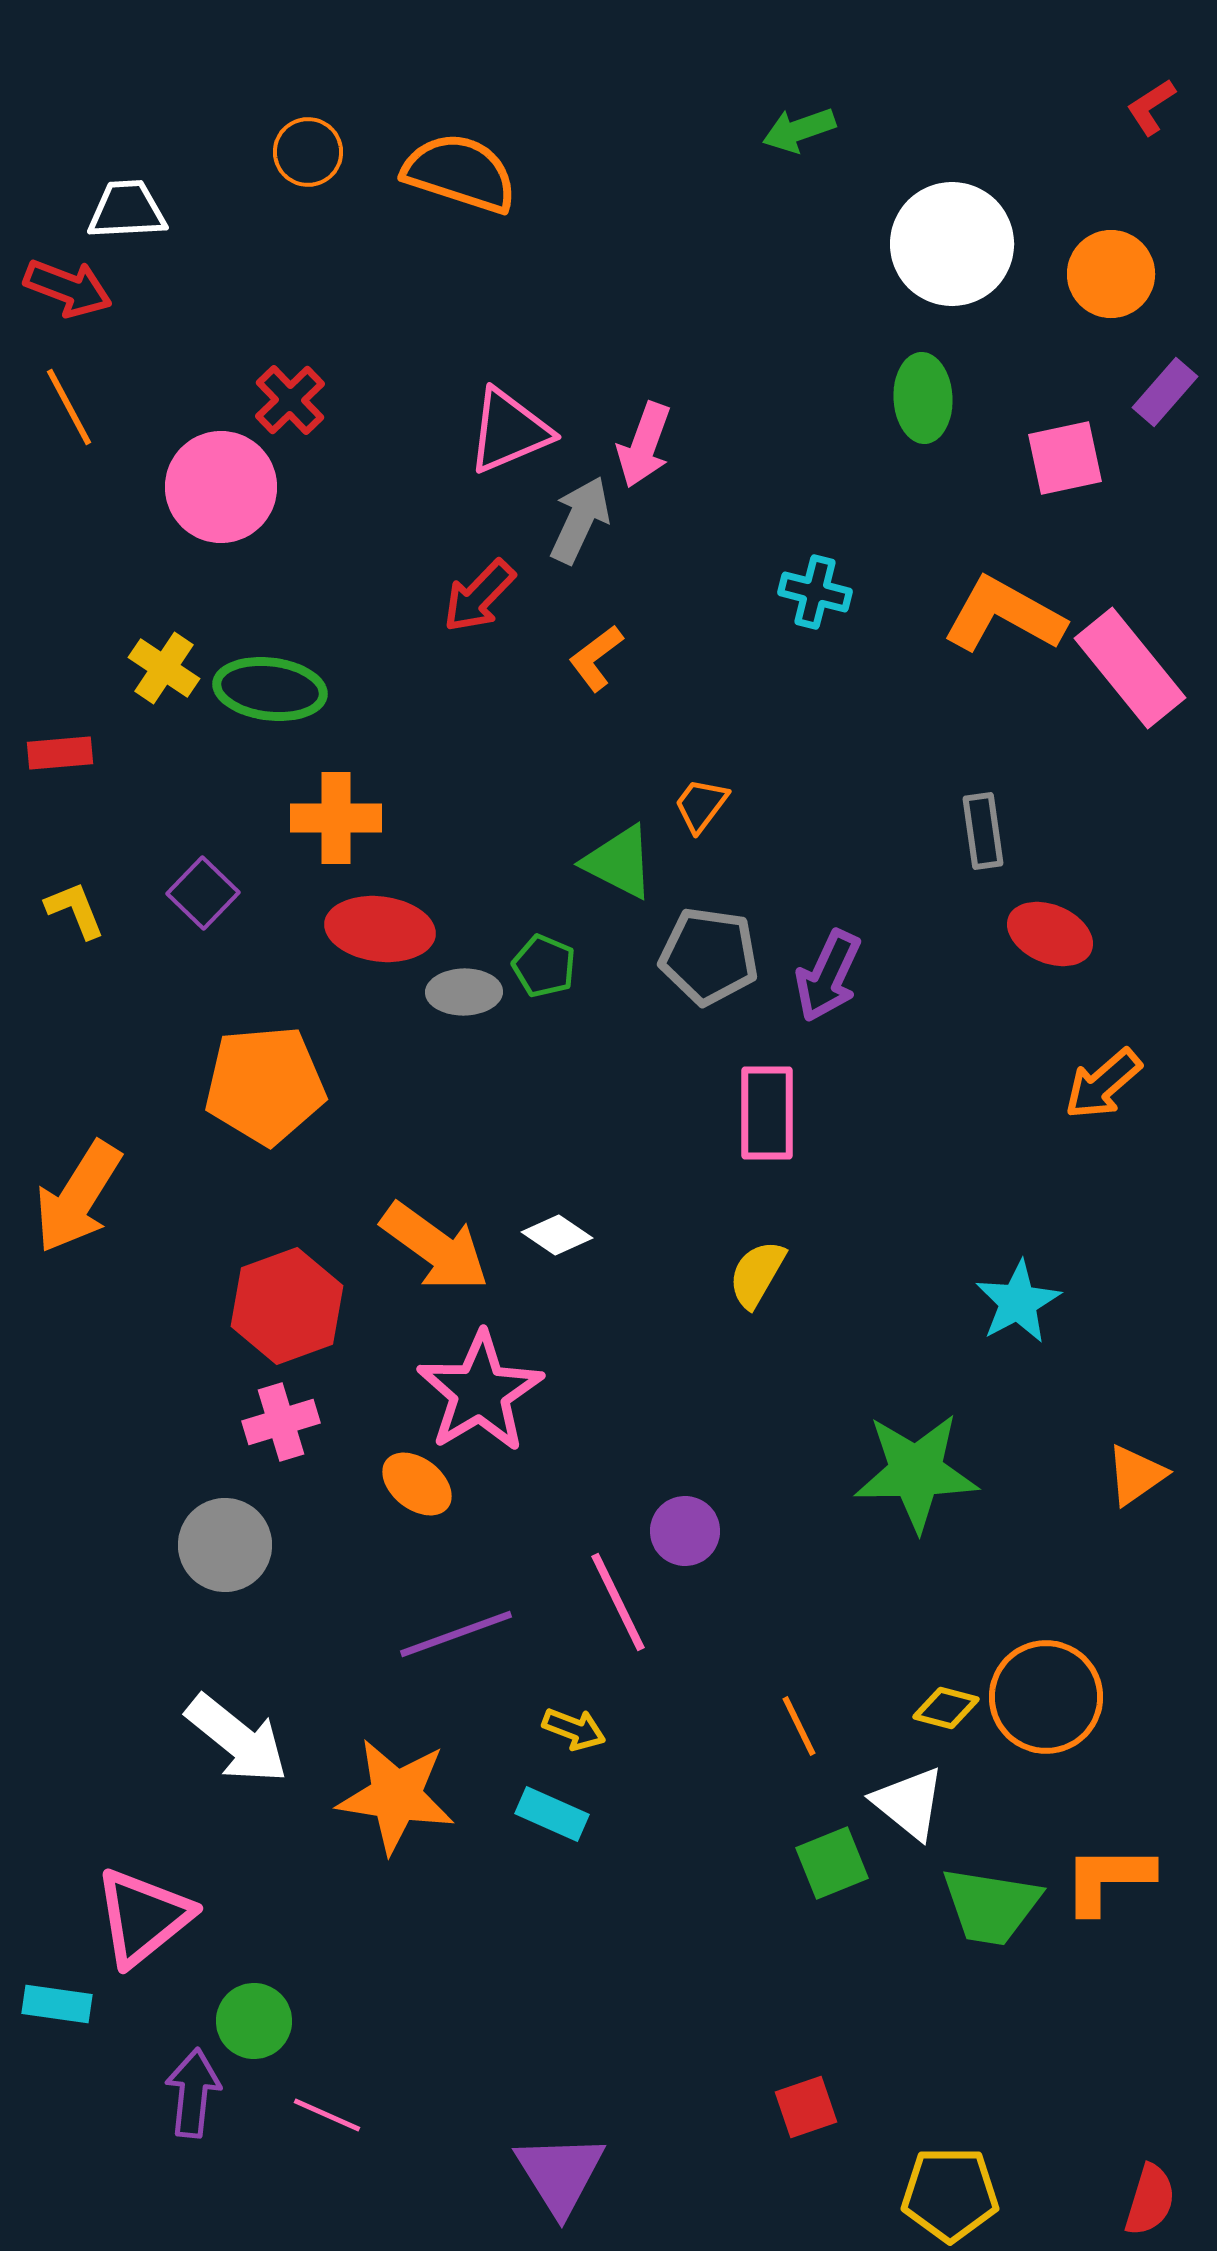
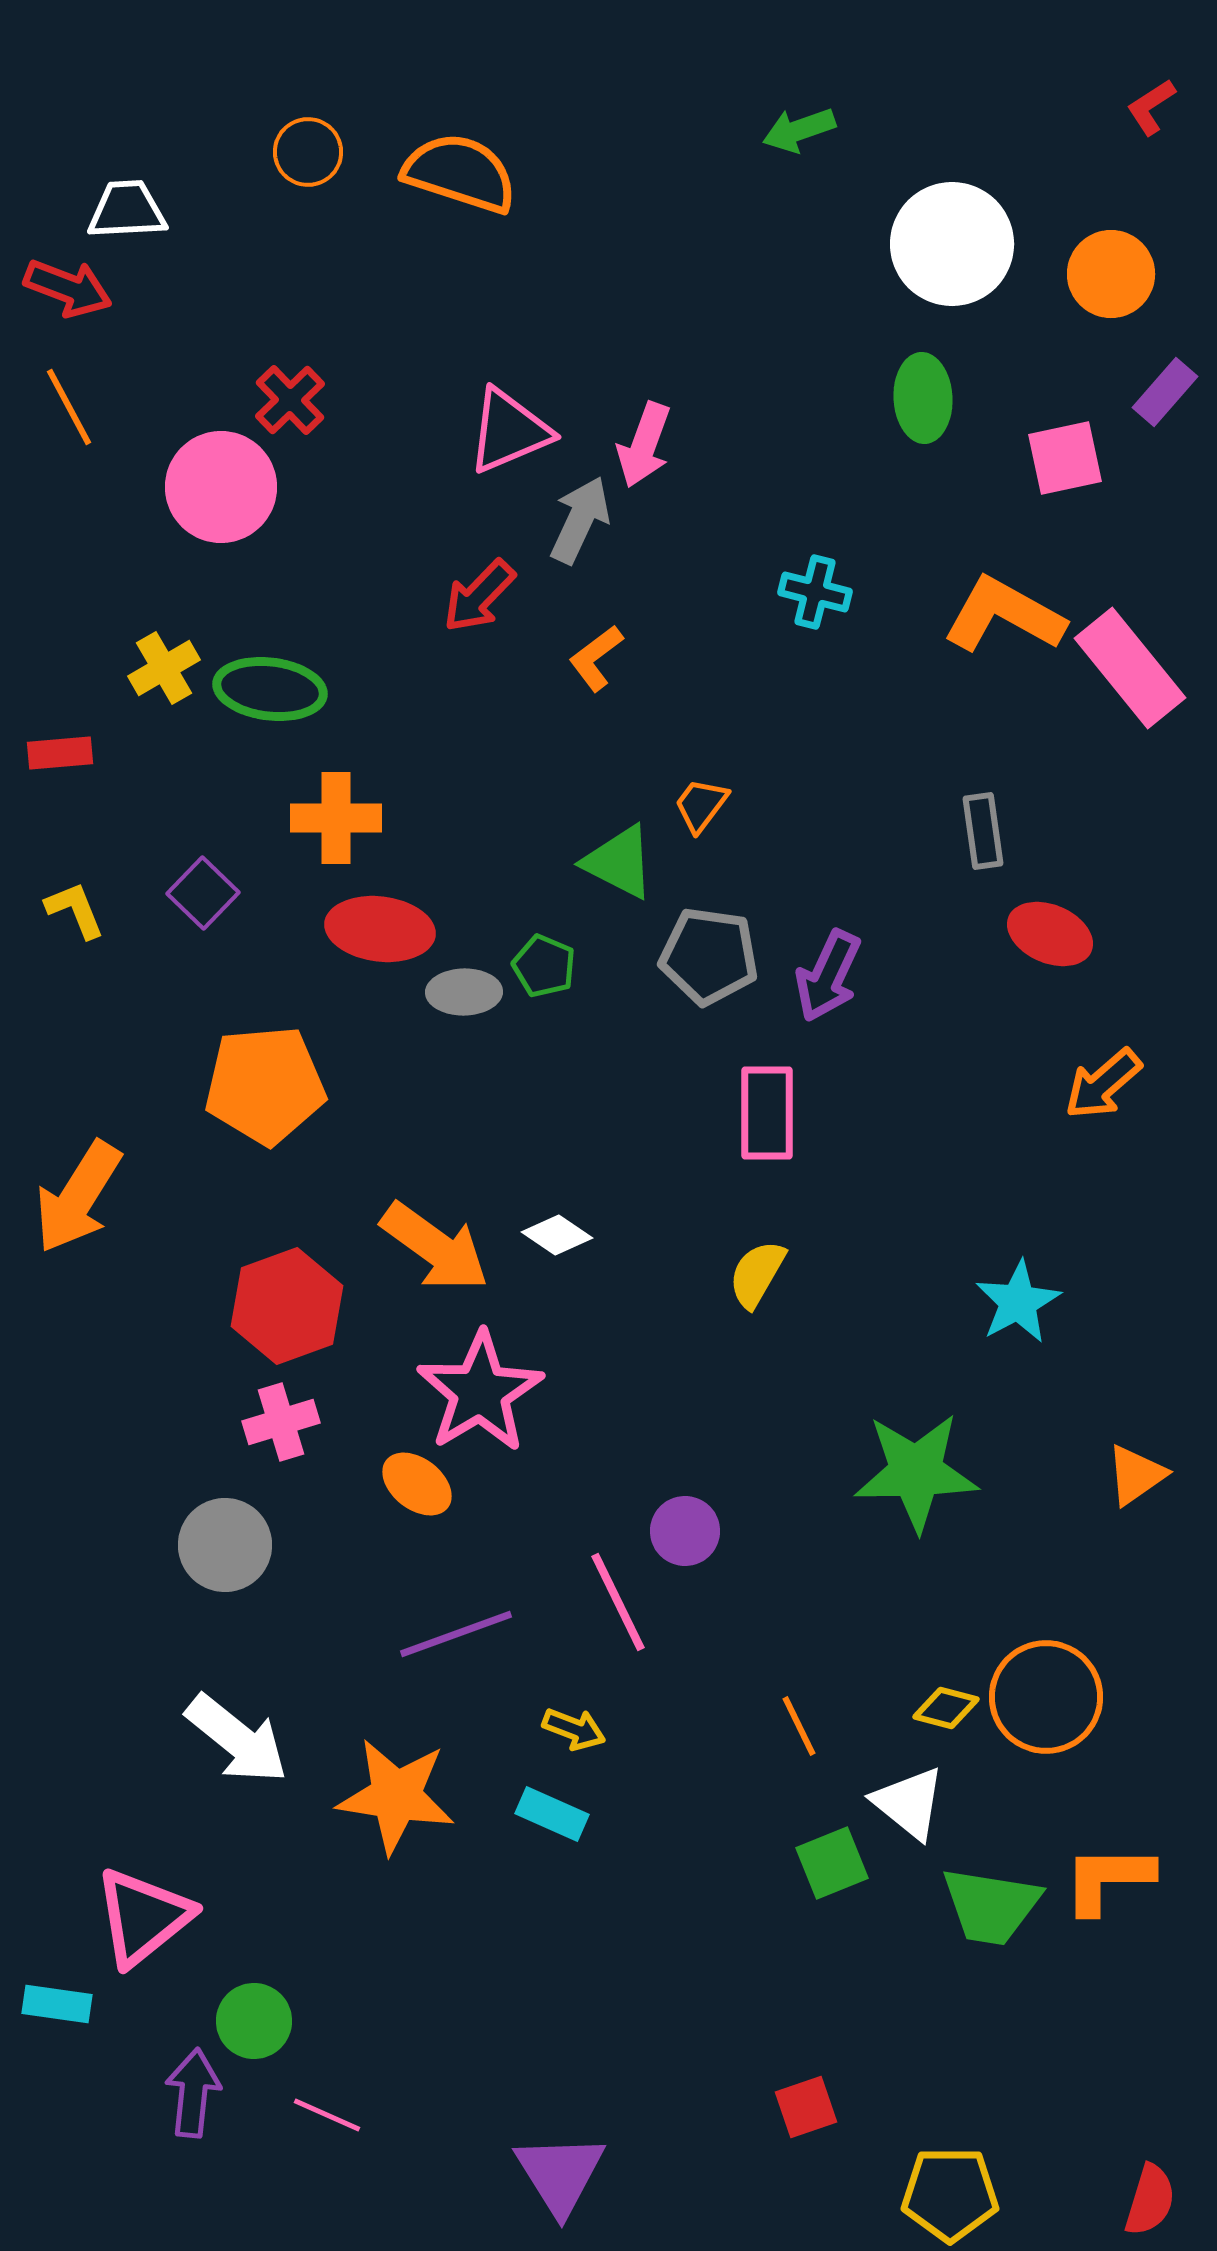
yellow cross at (164, 668): rotated 26 degrees clockwise
